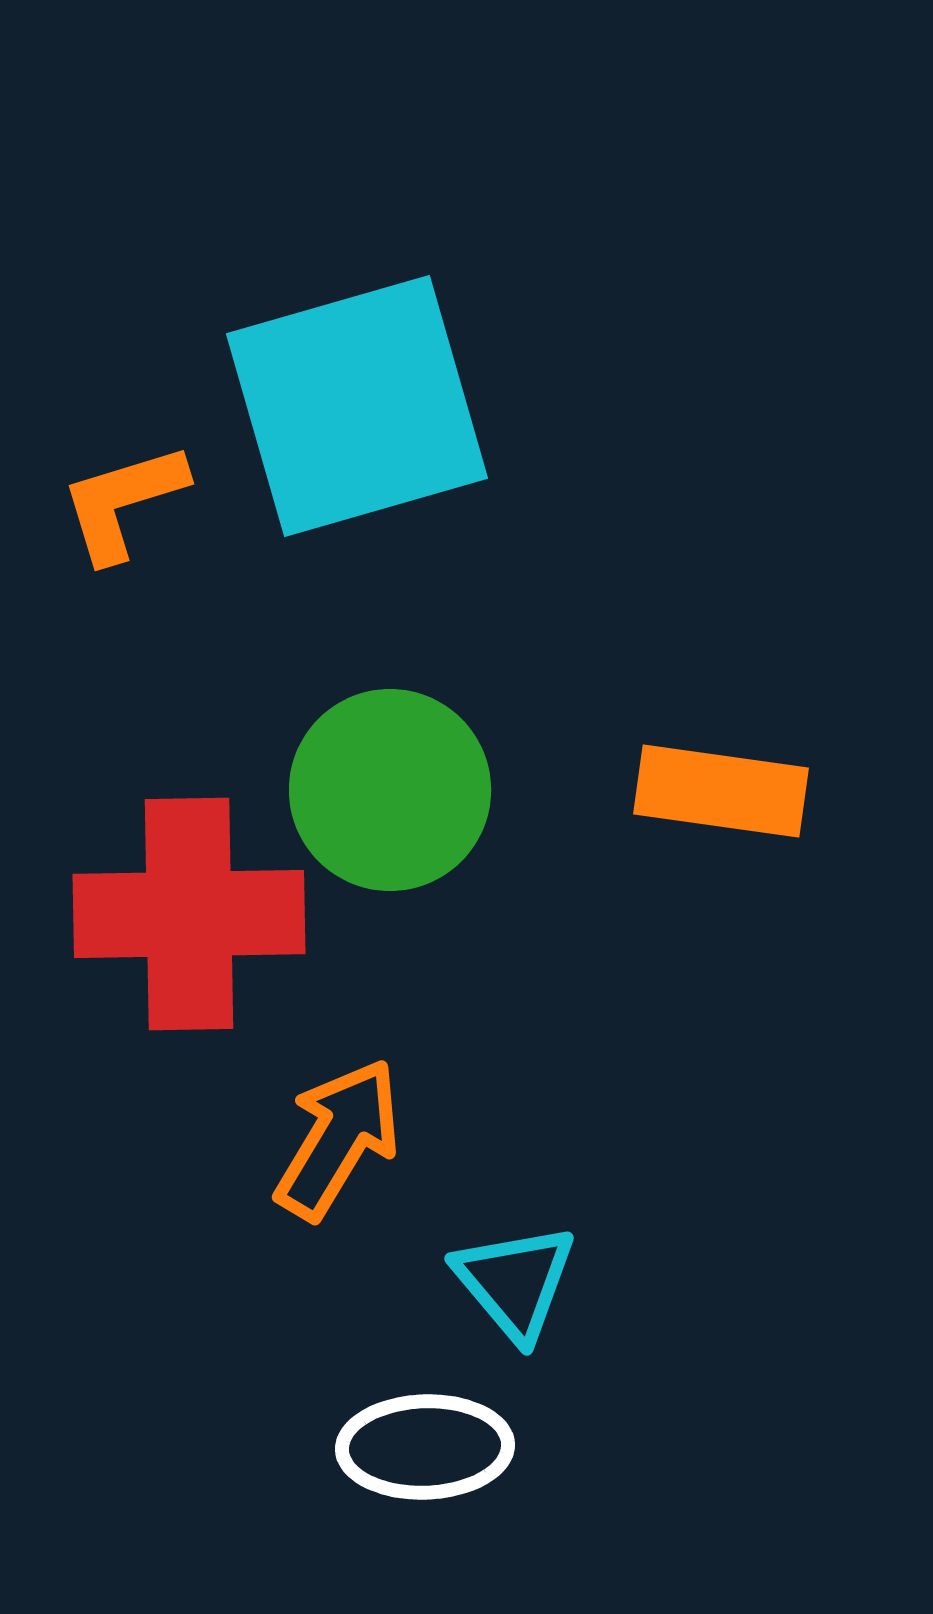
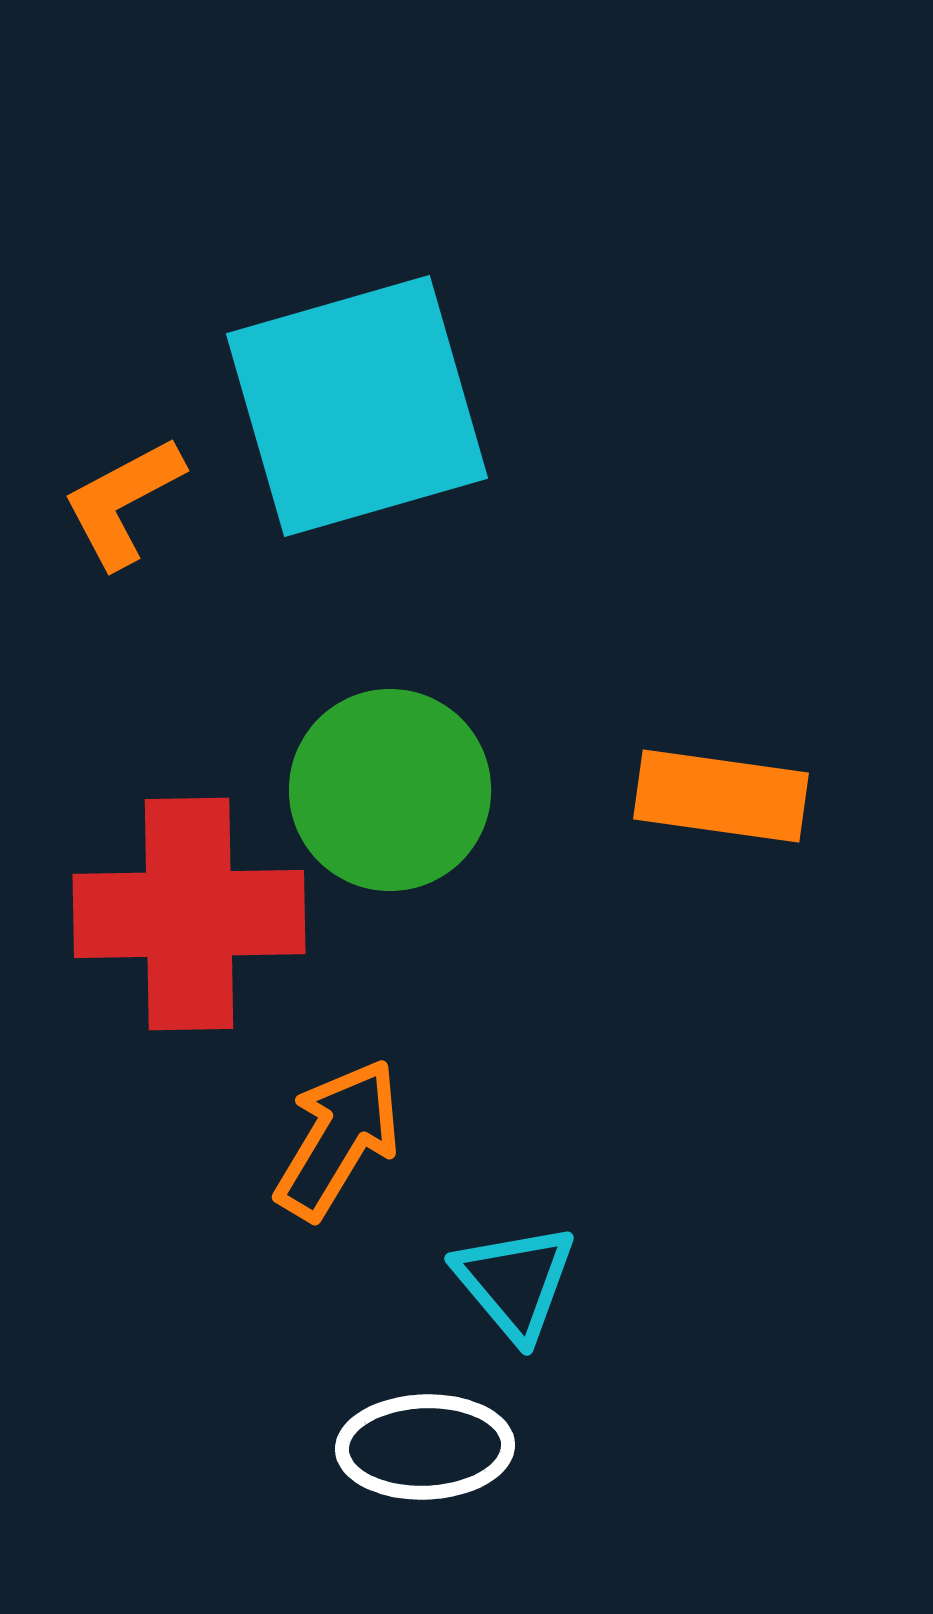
orange L-shape: rotated 11 degrees counterclockwise
orange rectangle: moved 5 px down
